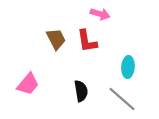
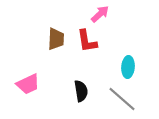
pink arrow: rotated 60 degrees counterclockwise
brown trapezoid: rotated 30 degrees clockwise
pink trapezoid: rotated 25 degrees clockwise
